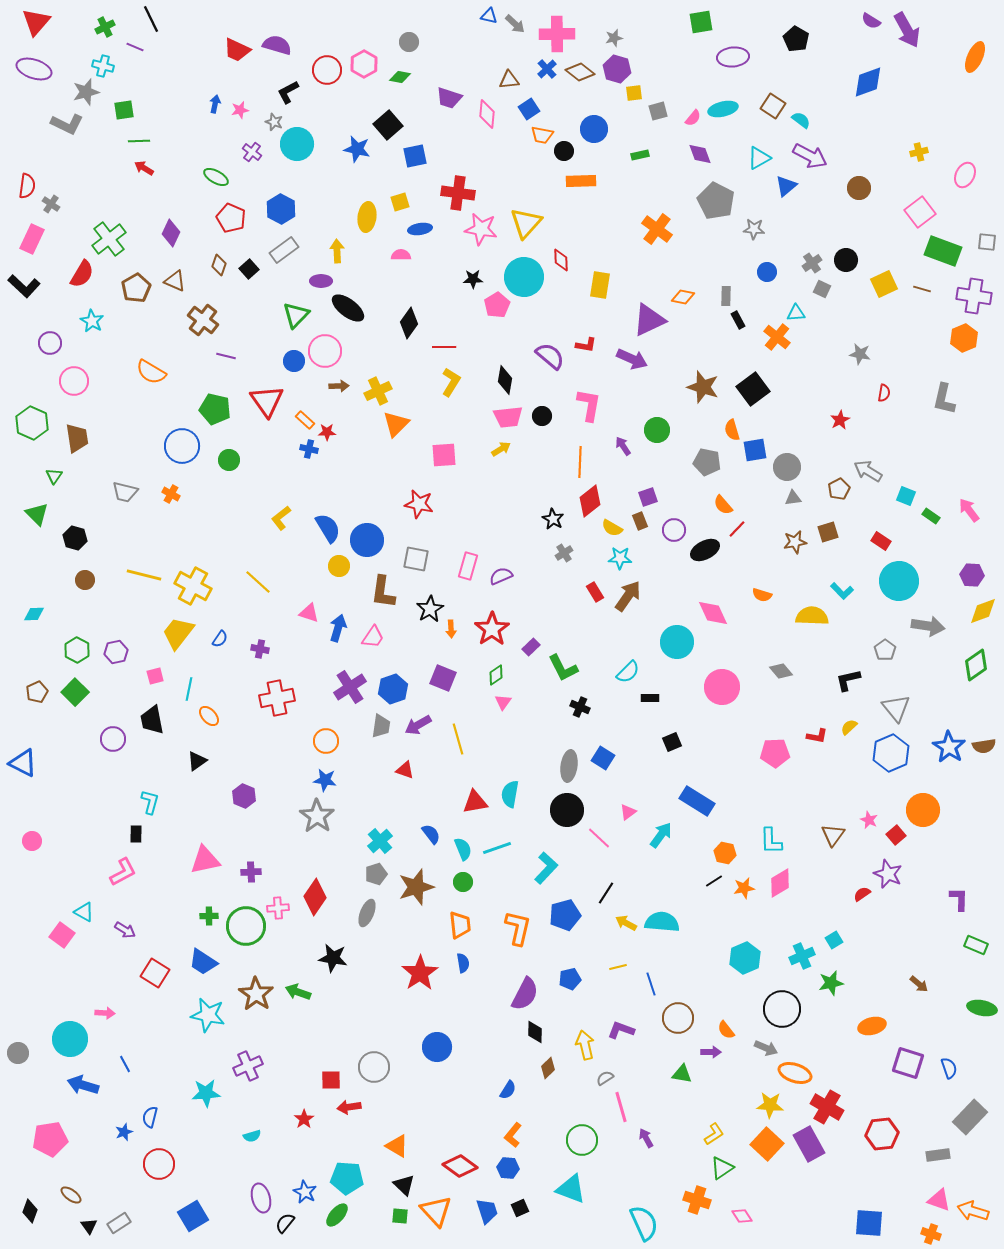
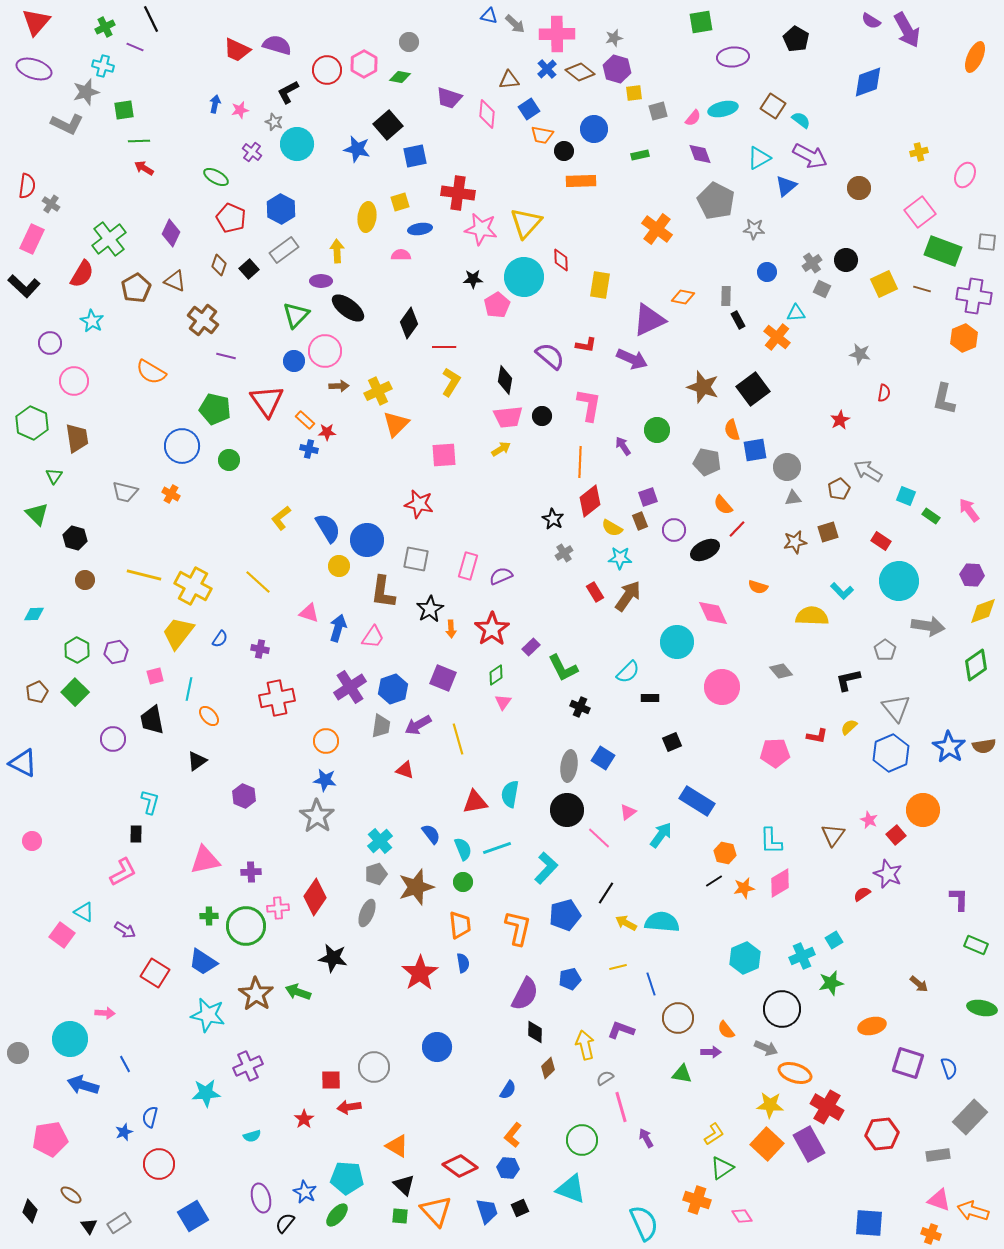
orange semicircle at (762, 595): moved 4 px left, 8 px up
